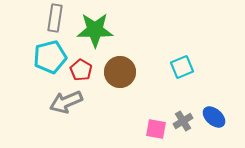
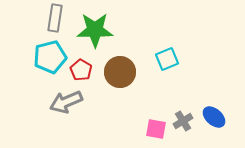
cyan square: moved 15 px left, 8 px up
